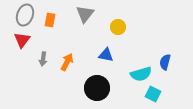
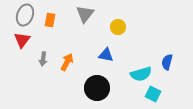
blue semicircle: moved 2 px right
